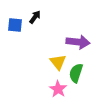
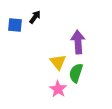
purple arrow: rotated 100 degrees counterclockwise
